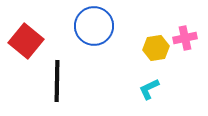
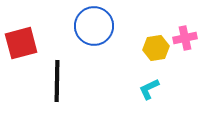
red square: moved 5 px left, 2 px down; rotated 36 degrees clockwise
